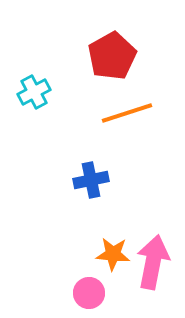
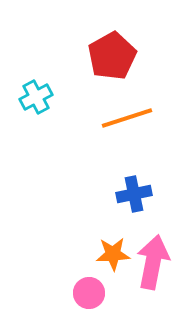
cyan cross: moved 2 px right, 5 px down
orange line: moved 5 px down
blue cross: moved 43 px right, 14 px down
orange star: rotated 8 degrees counterclockwise
